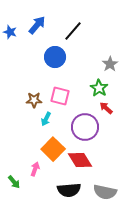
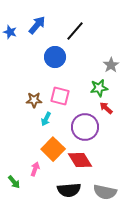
black line: moved 2 px right
gray star: moved 1 px right, 1 px down
green star: rotated 30 degrees clockwise
